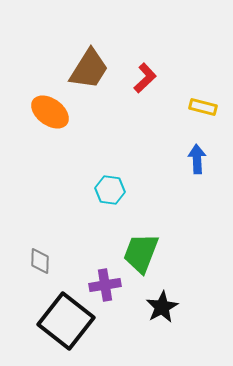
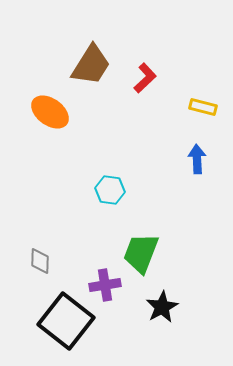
brown trapezoid: moved 2 px right, 4 px up
